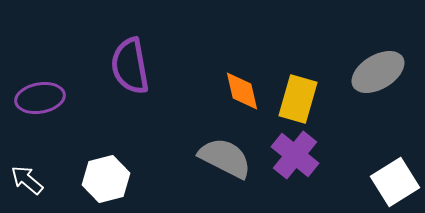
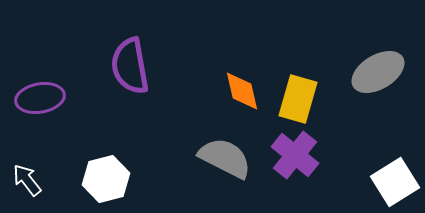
white arrow: rotated 12 degrees clockwise
